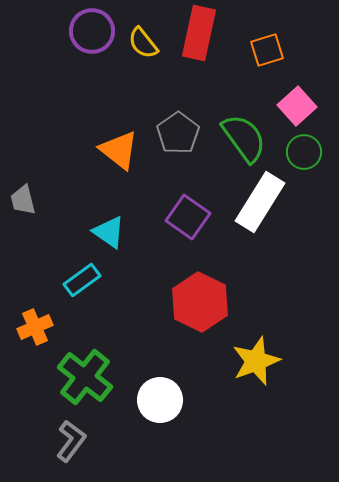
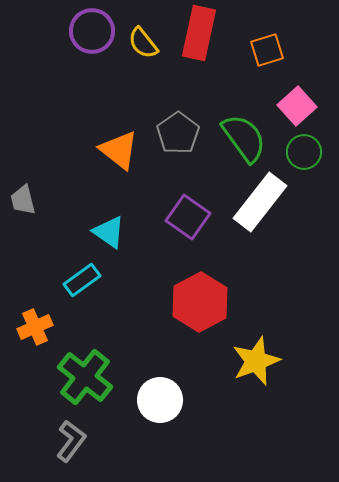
white rectangle: rotated 6 degrees clockwise
red hexagon: rotated 6 degrees clockwise
